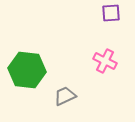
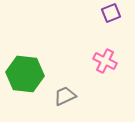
purple square: rotated 18 degrees counterclockwise
green hexagon: moved 2 px left, 4 px down
